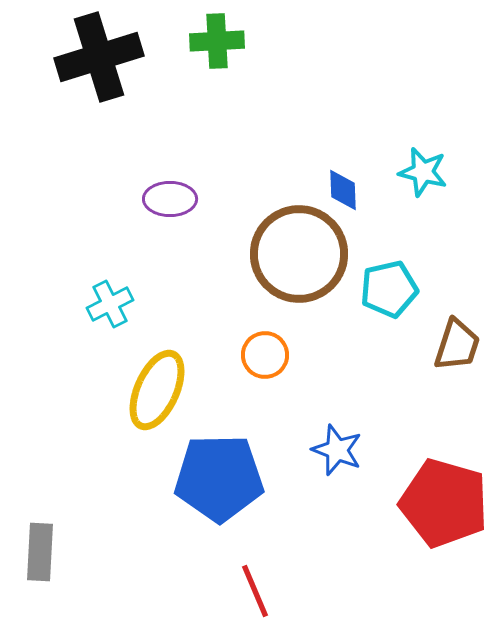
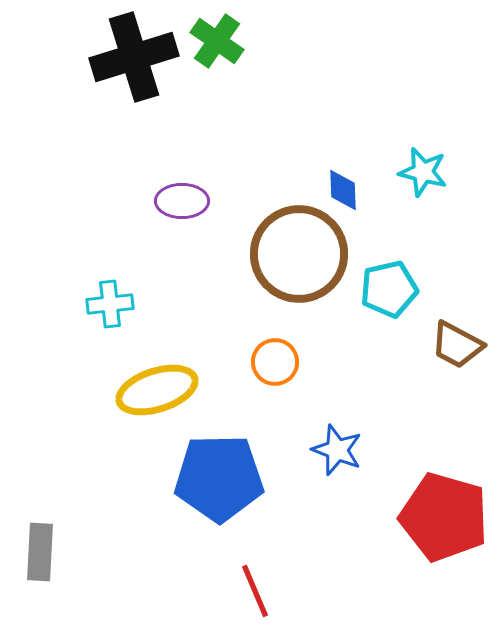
green cross: rotated 38 degrees clockwise
black cross: moved 35 px right
purple ellipse: moved 12 px right, 2 px down
cyan cross: rotated 21 degrees clockwise
brown trapezoid: rotated 100 degrees clockwise
orange circle: moved 10 px right, 7 px down
yellow ellipse: rotated 48 degrees clockwise
red pentagon: moved 14 px down
